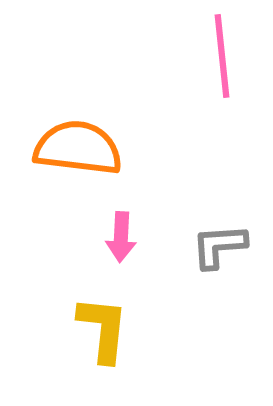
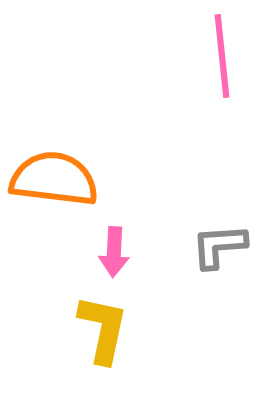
orange semicircle: moved 24 px left, 31 px down
pink arrow: moved 7 px left, 15 px down
yellow L-shape: rotated 6 degrees clockwise
